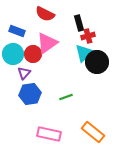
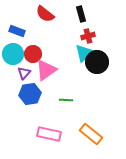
red semicircle: rotated 12 degrees clockwise
black rectangle: moved 2 px right, 9 px up
pink triangle: moved 1 px left, 27 px down
green line: moved 3 px down; rotated 24 degrees clockwise
orange rectangle: moved 2 px left, 2 px down
